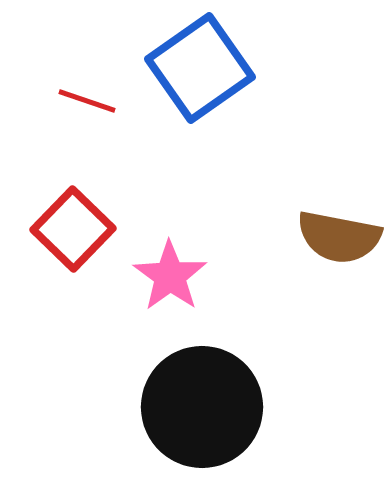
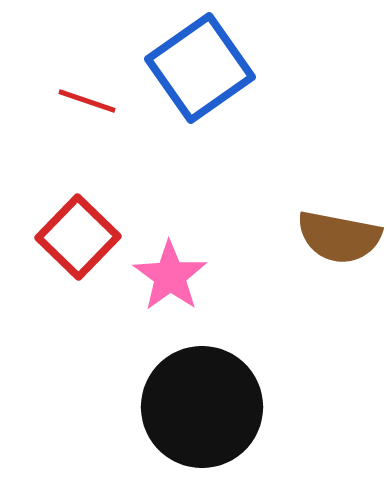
red square: moved 5 px right, 8 px down
